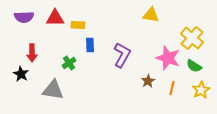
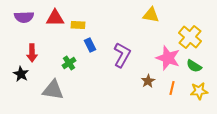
yellow cross: moved 2 px left, 1 px up
blue rectangle: rotated 24 degrees counterclockwise
yellow star: moved 2 px left, 1 px down; rotated 24 degrees clockwise
